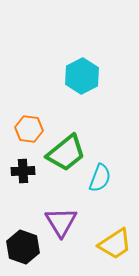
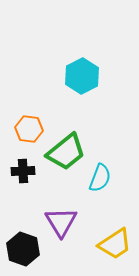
green trapezoid: moved 1 px up
black hexagon: moved 2 px down
